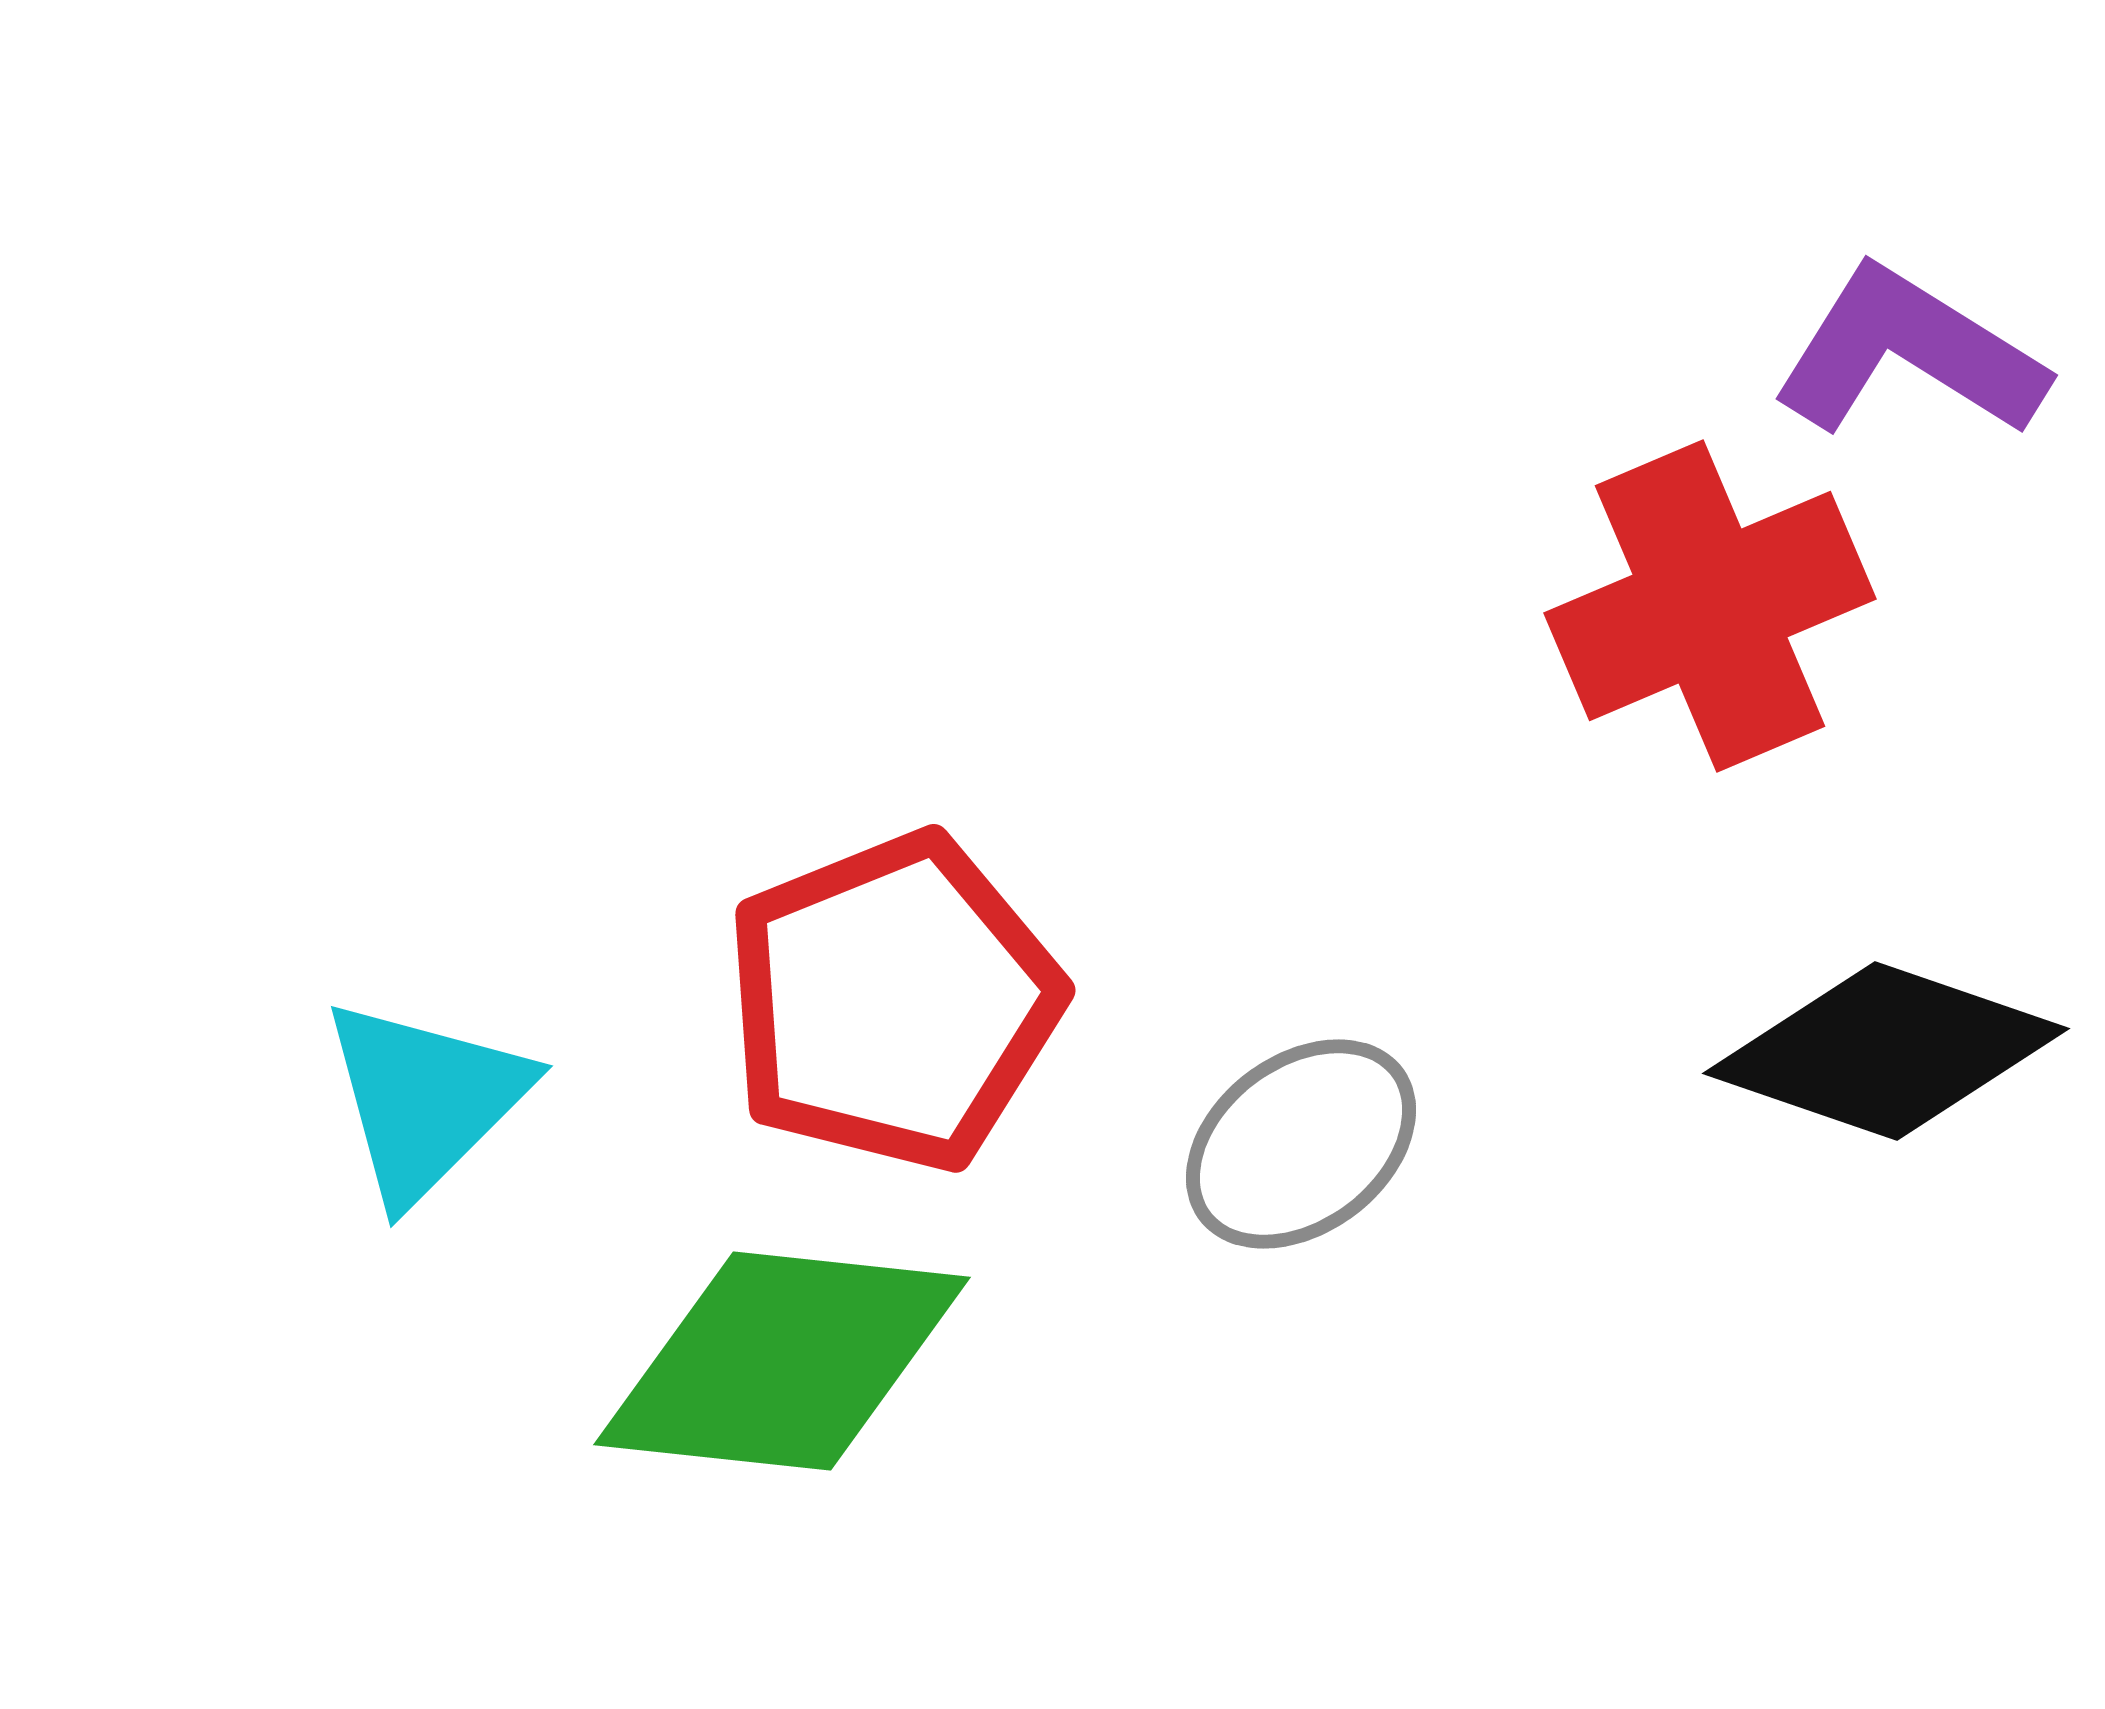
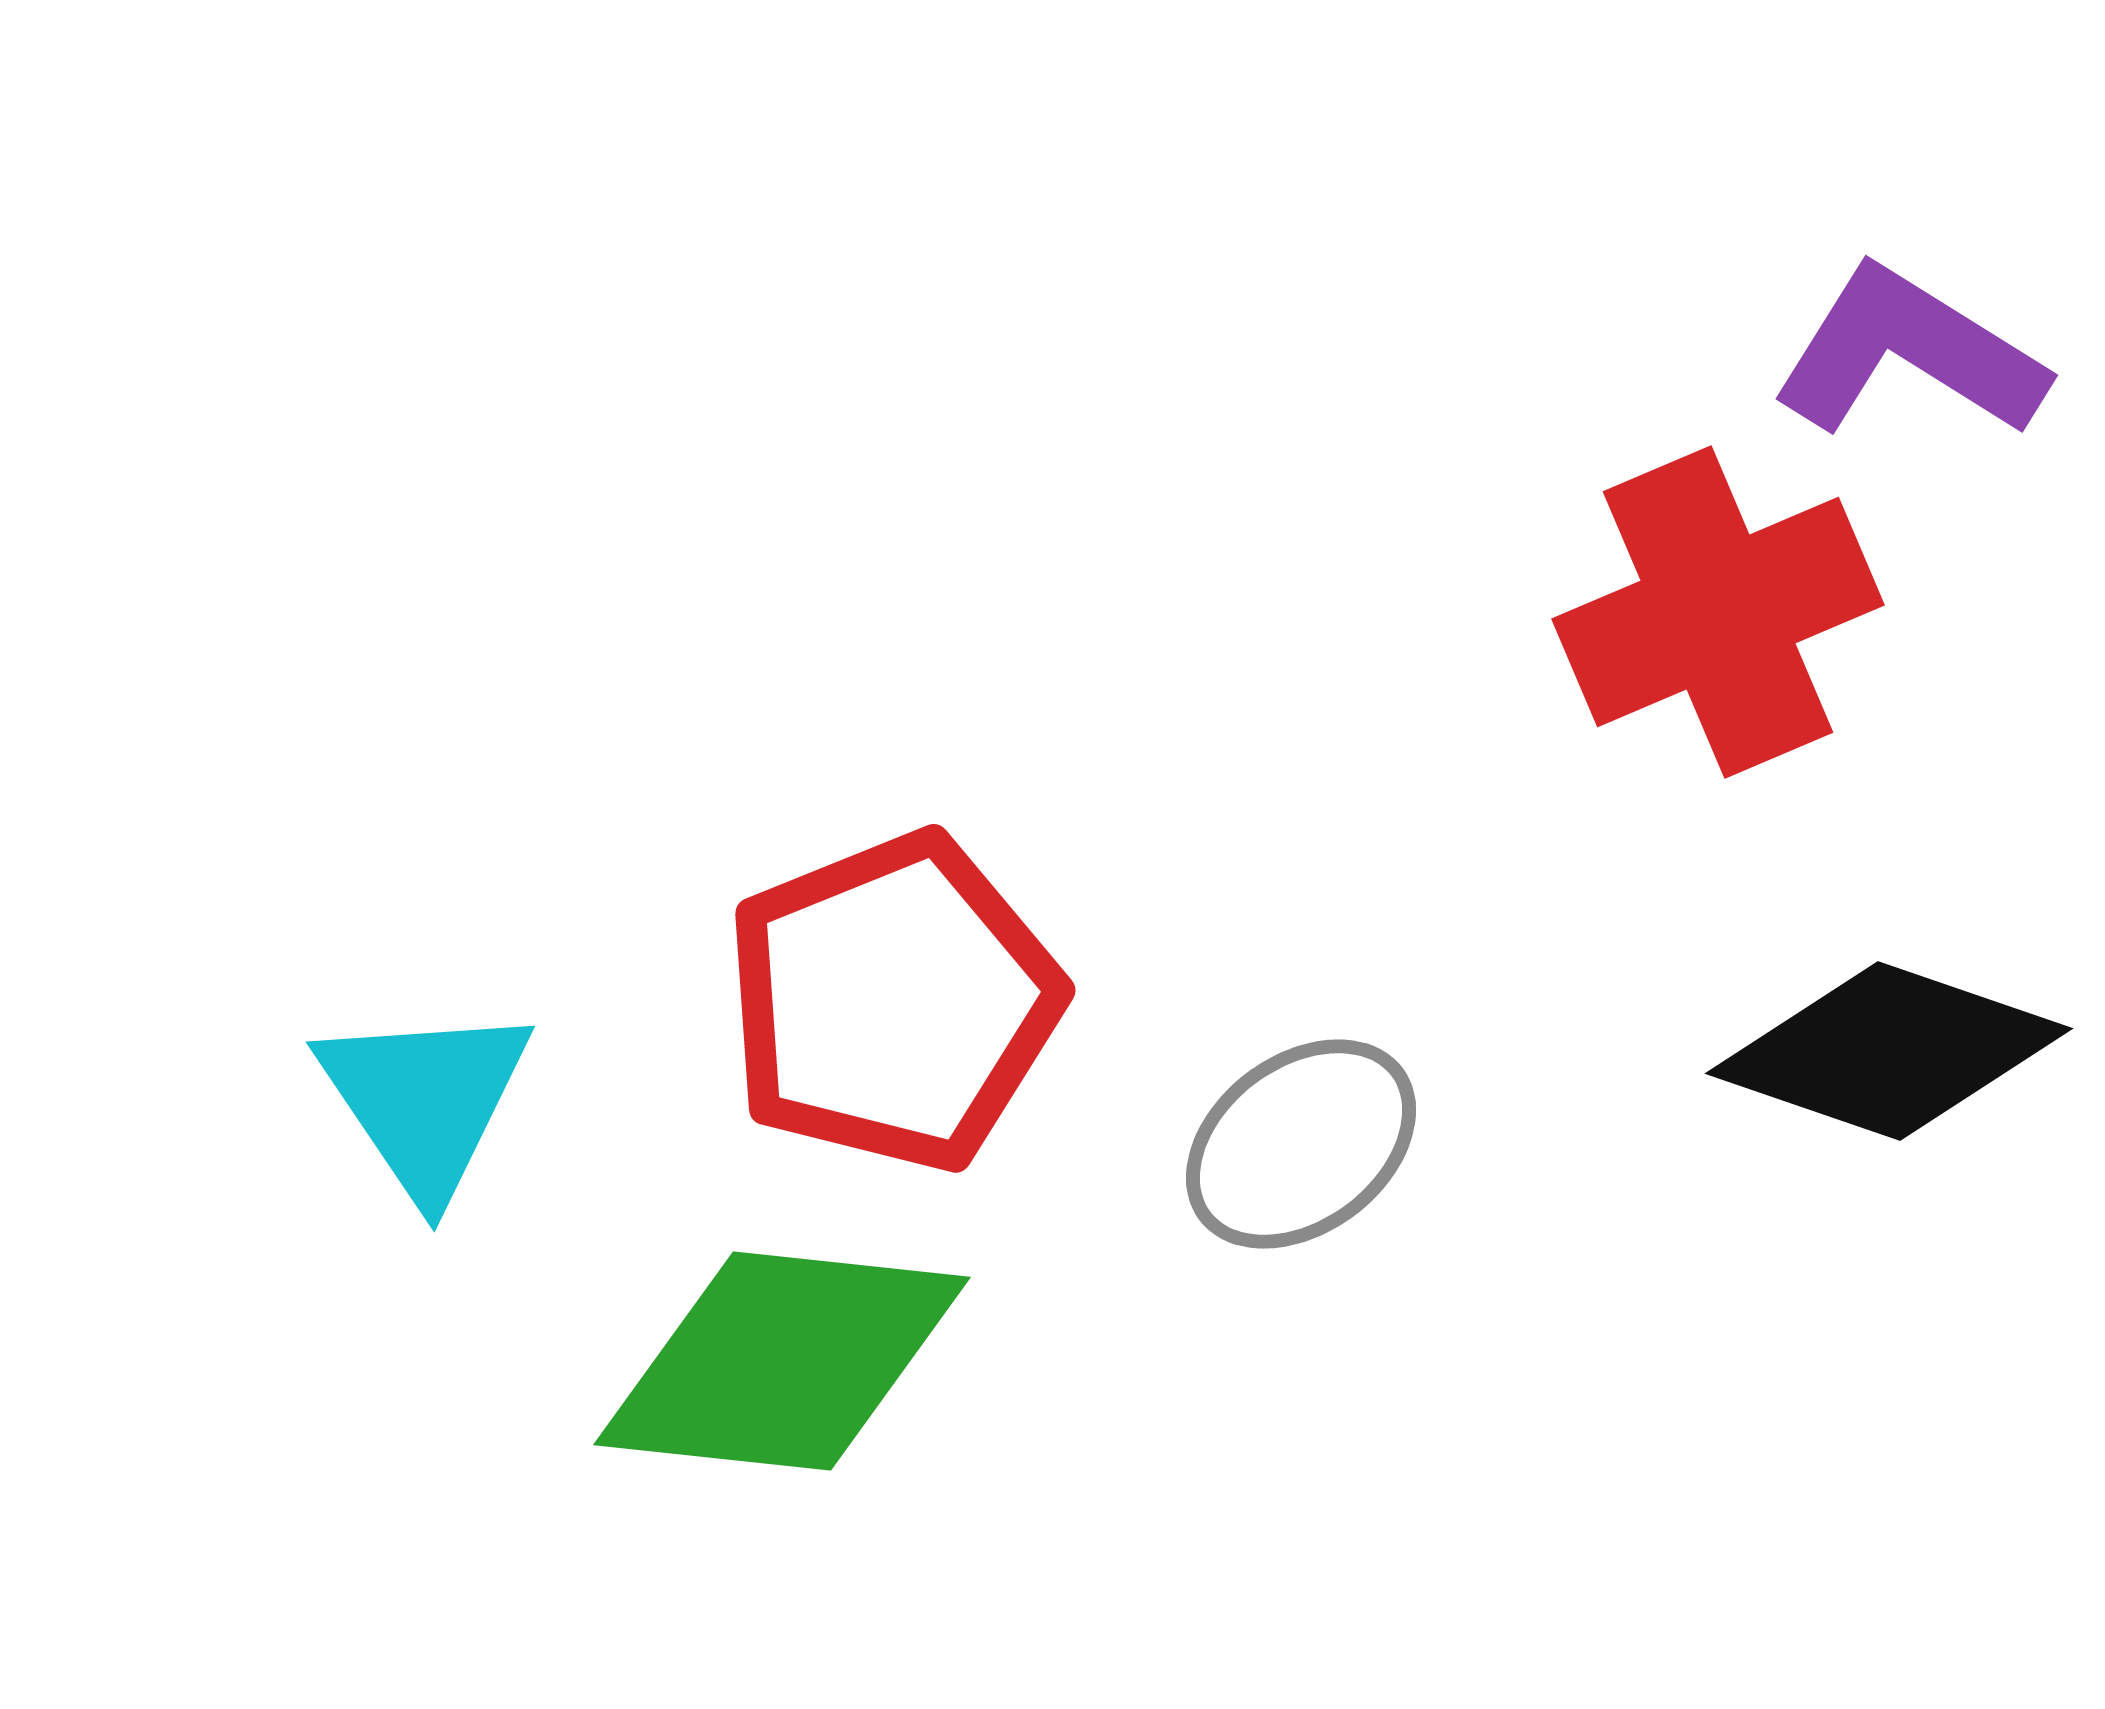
red cross: moved 8 px right, 6 px down
black diamond: moved 3 px right
cyan triangle: rotated 19 degrees counterclockwise
